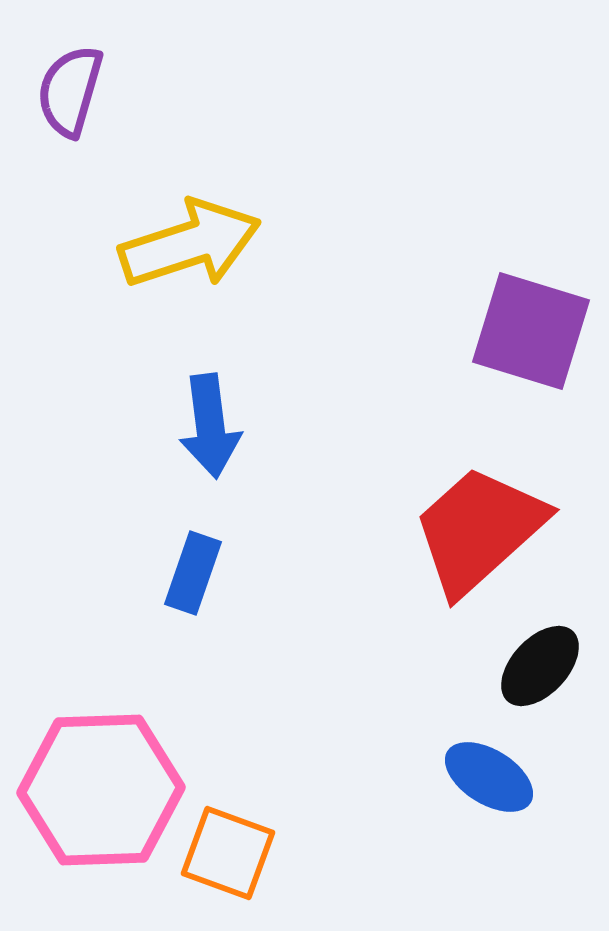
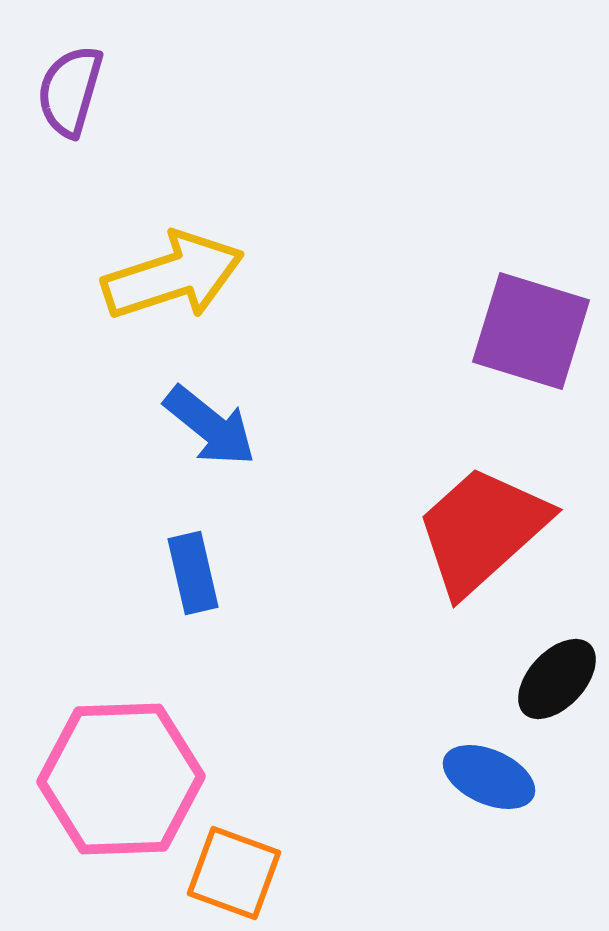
yellow arrow: moved 17 px left, 32 px down
blue arrow: rotated 44 degrees counterclockwise
red trapezoid: moved 3 px right
blue rectangle: rotated 32 degrees counterclockwise
black ellipse: moved 17 px right, 13 px down
blue ellipse: rotated 8 degrees counterclockwise
pink hexagon: moved 20 px right, 11 px up
orange square: moved 6 px right, 20 px down
